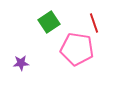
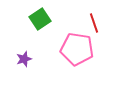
green square: moved 9 px left, 3 px up
purple star: moved 3 px right, 4 px up; rotated 14 degrees counterclockwise
